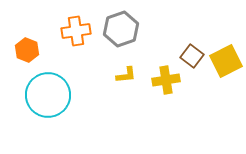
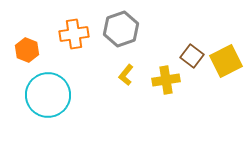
orange cross: moved 2 px left, 3 px down
yellow L-shape: rotated 135 degrees clockwise
